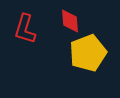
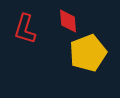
red diamond: moved 2 px left
